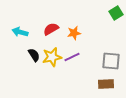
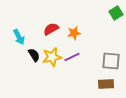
cyan arrow: moved 1 px left, 5 px down; rotated 133 degrees counterclockwise
